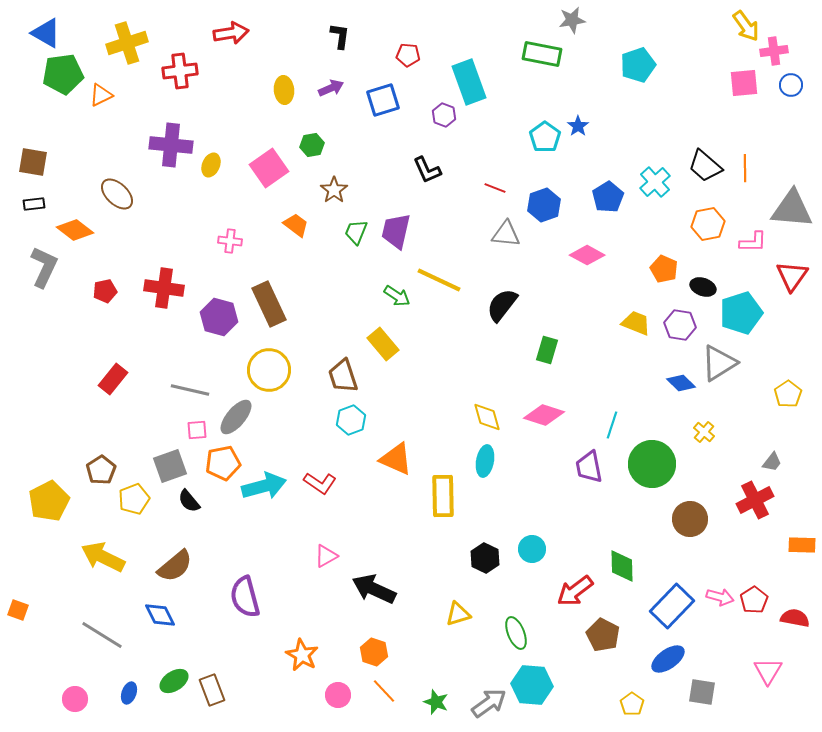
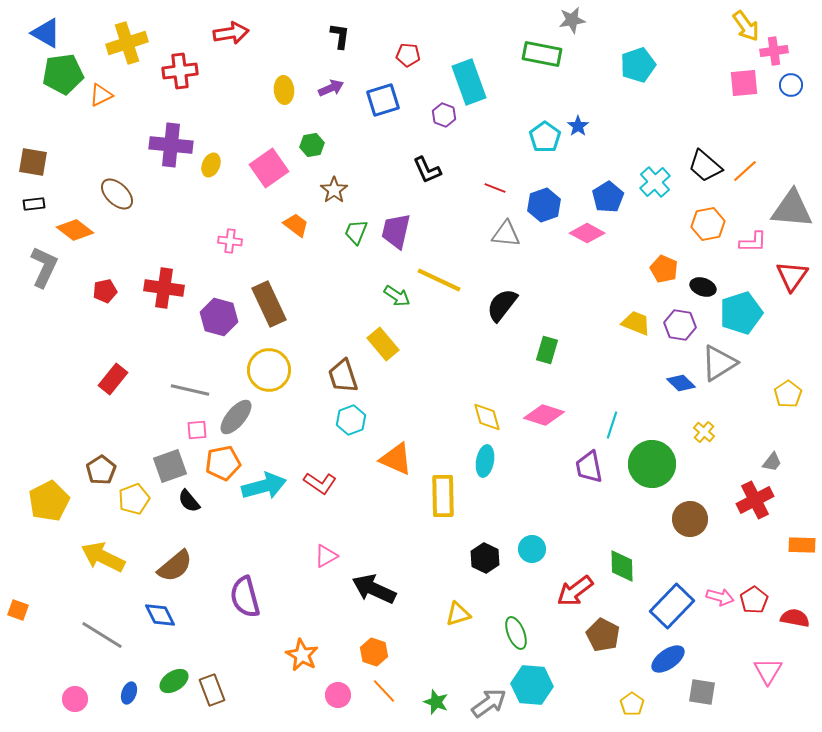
orange line at (745, 168): moved 3 px down; rotated 48 degrees clockwise
pink diamond at (587, 255): moved 22 px up
